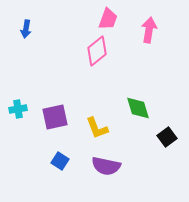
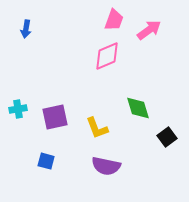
pink trapezoid: moved 6 px right, 1 px down
pink arrow: rotated 45 degrees clockwise
pink diamond: moved 10 px right, 5 px down; rotated 16 degrees clockwise
blue square: moved 14 px left; rotated 18 degrees counterclockwise
